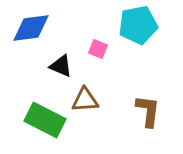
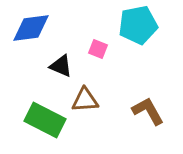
brown L-shape: rotated 36 degrees counterclockwise
